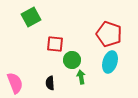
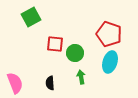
green circle: moved 3 px right, 7 px up
